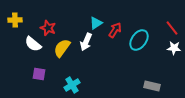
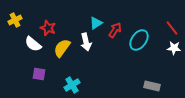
yellow cross: rotated 24 degrees counterclockwise
white arrow: rotated 36 degrees counterclockwise
